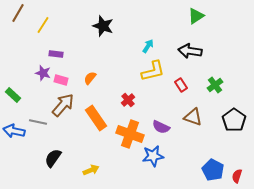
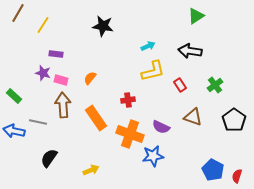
black star: rotated 10 degrees counterclockwise
cyan arrow: rotated 32 degrees clockwise
red rectangle: moved 1 px left
green rectangle: moved 1 px right, 1 px down
red cross: rotated 32 degrees clockwise
brown arrow: rotated 45 degrees counterclockwise
black semicircle: moved 4 px left
